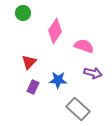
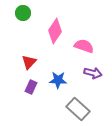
purple rectangle: moved 2 px left
